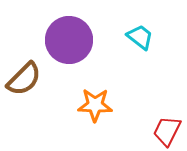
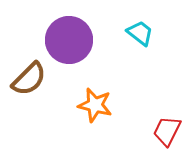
cyan trapezoid: moved 4 px up
brown semicircle: moved 5 px right
orange star: rotated 12 degrees clockwise
